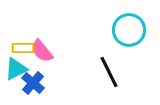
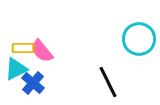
cyan circle: moved 10 px right, 9 px down
black line: moved 1 px left, 10 px down
